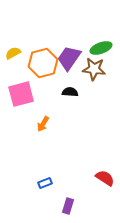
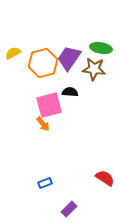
green ellipse: rotated 30 degrees clockwise
pink square: moved 28 px right, 11 px down
orange arrow: rotated 70 degrees counterclockwise
purple rectangle: moved 1 px right, 3 px down; rotated 28 degrees clockwise
